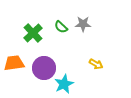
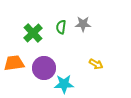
green semicircle: rotated 56 degrees clockwise
cyan star: rotated 24 degrees clockwise
